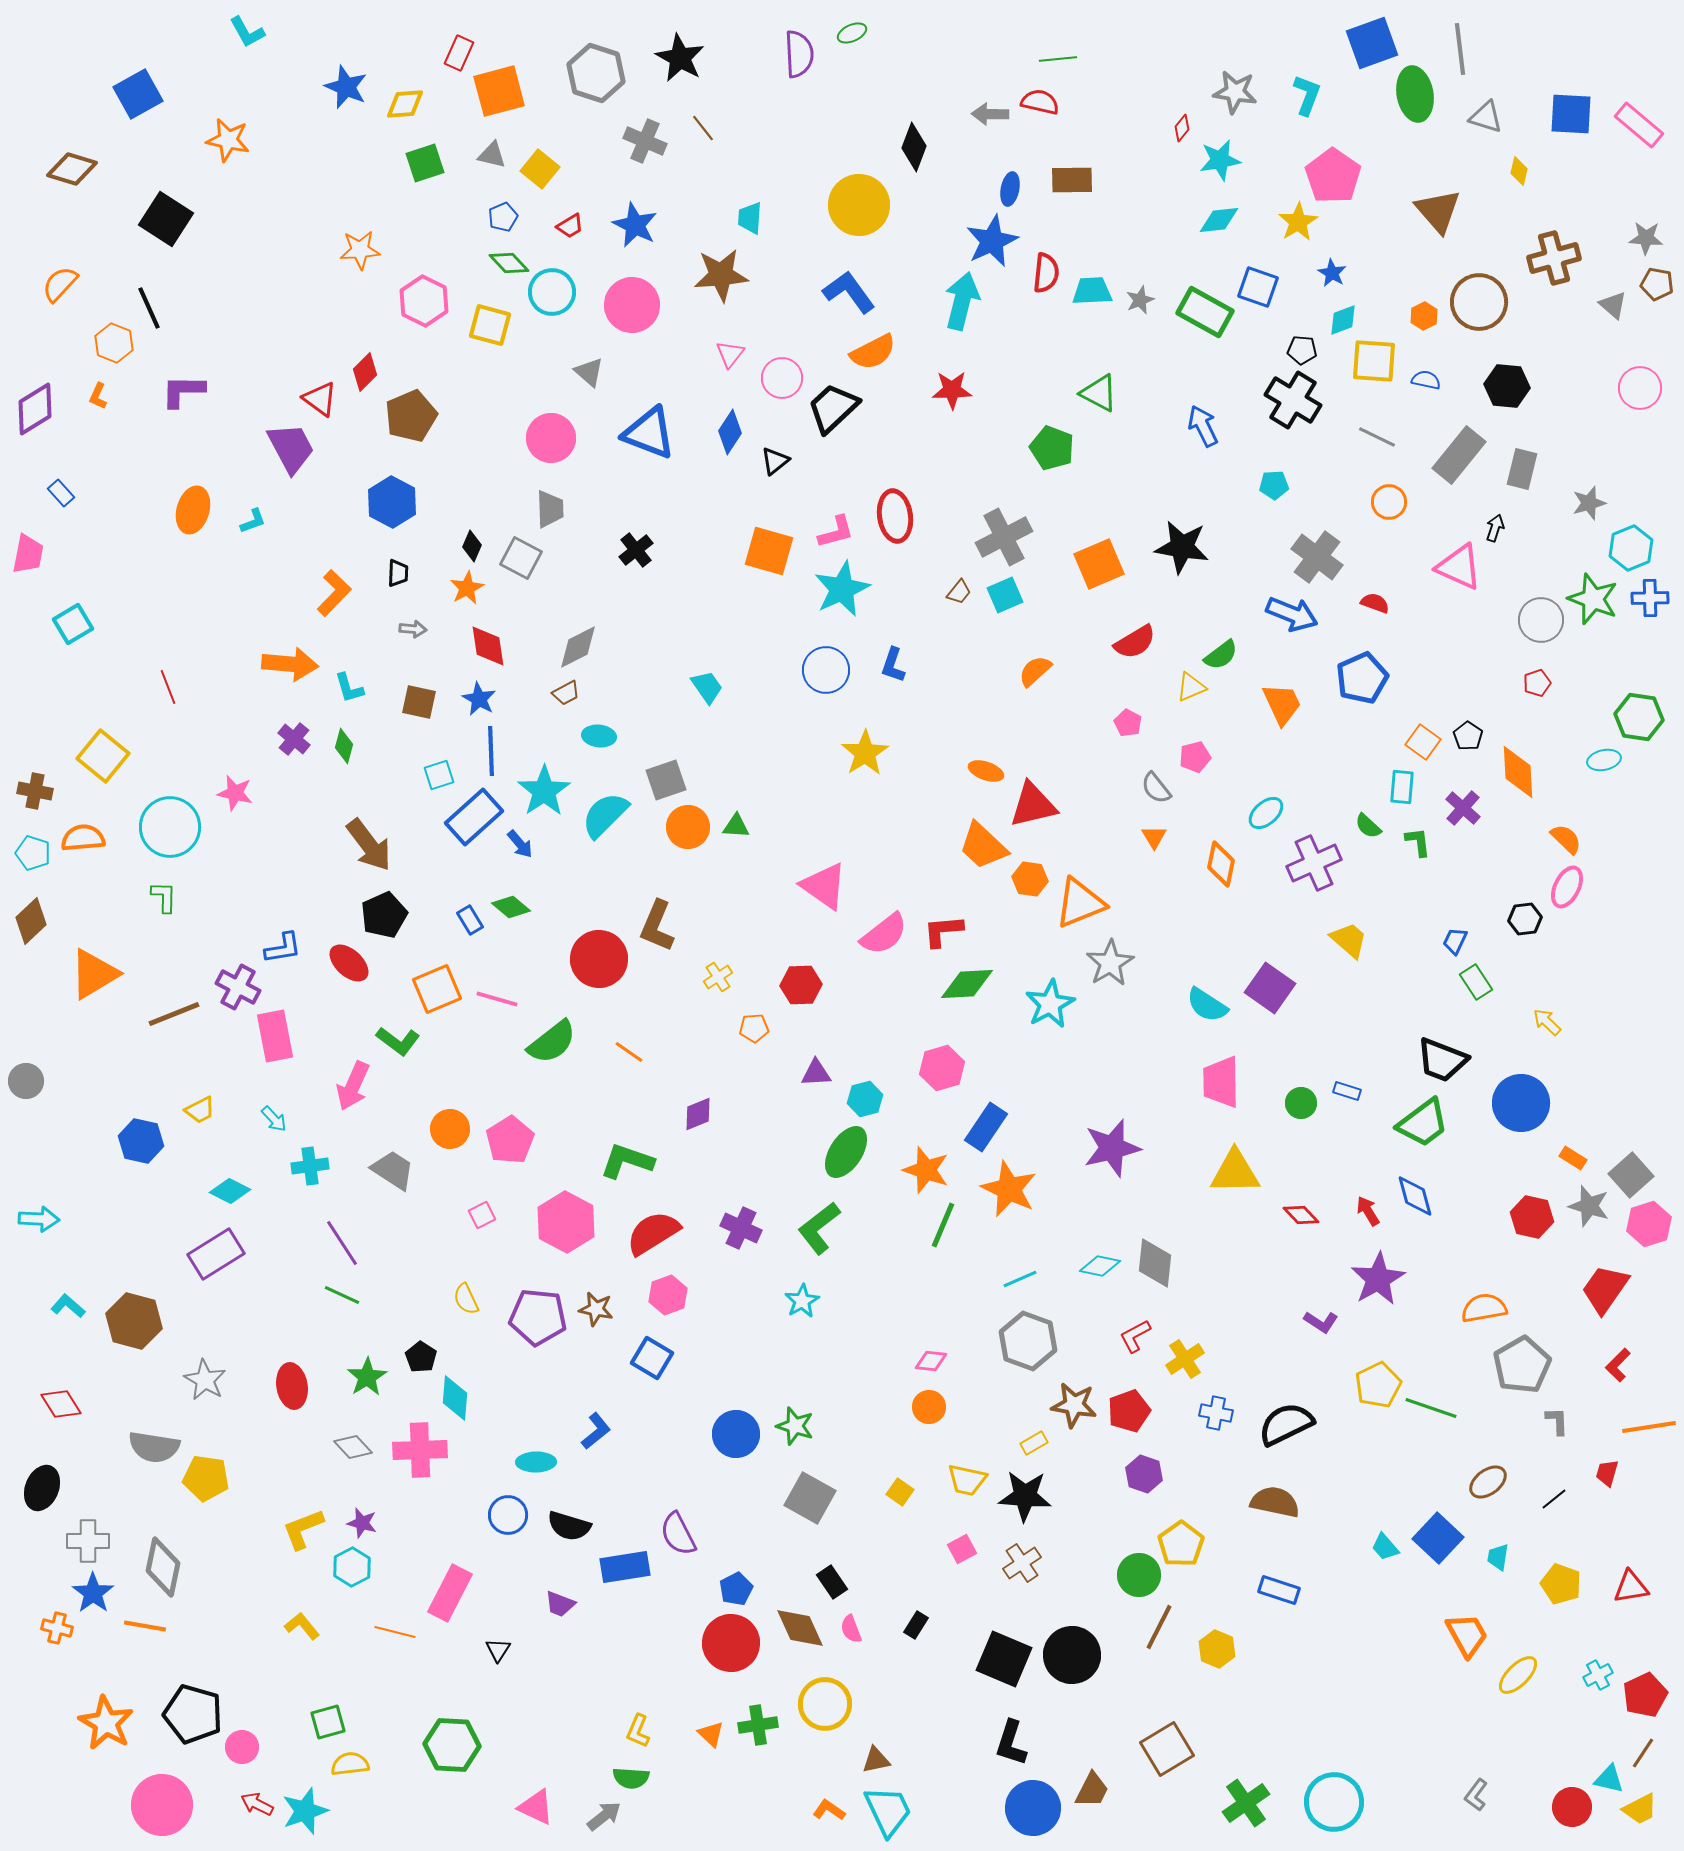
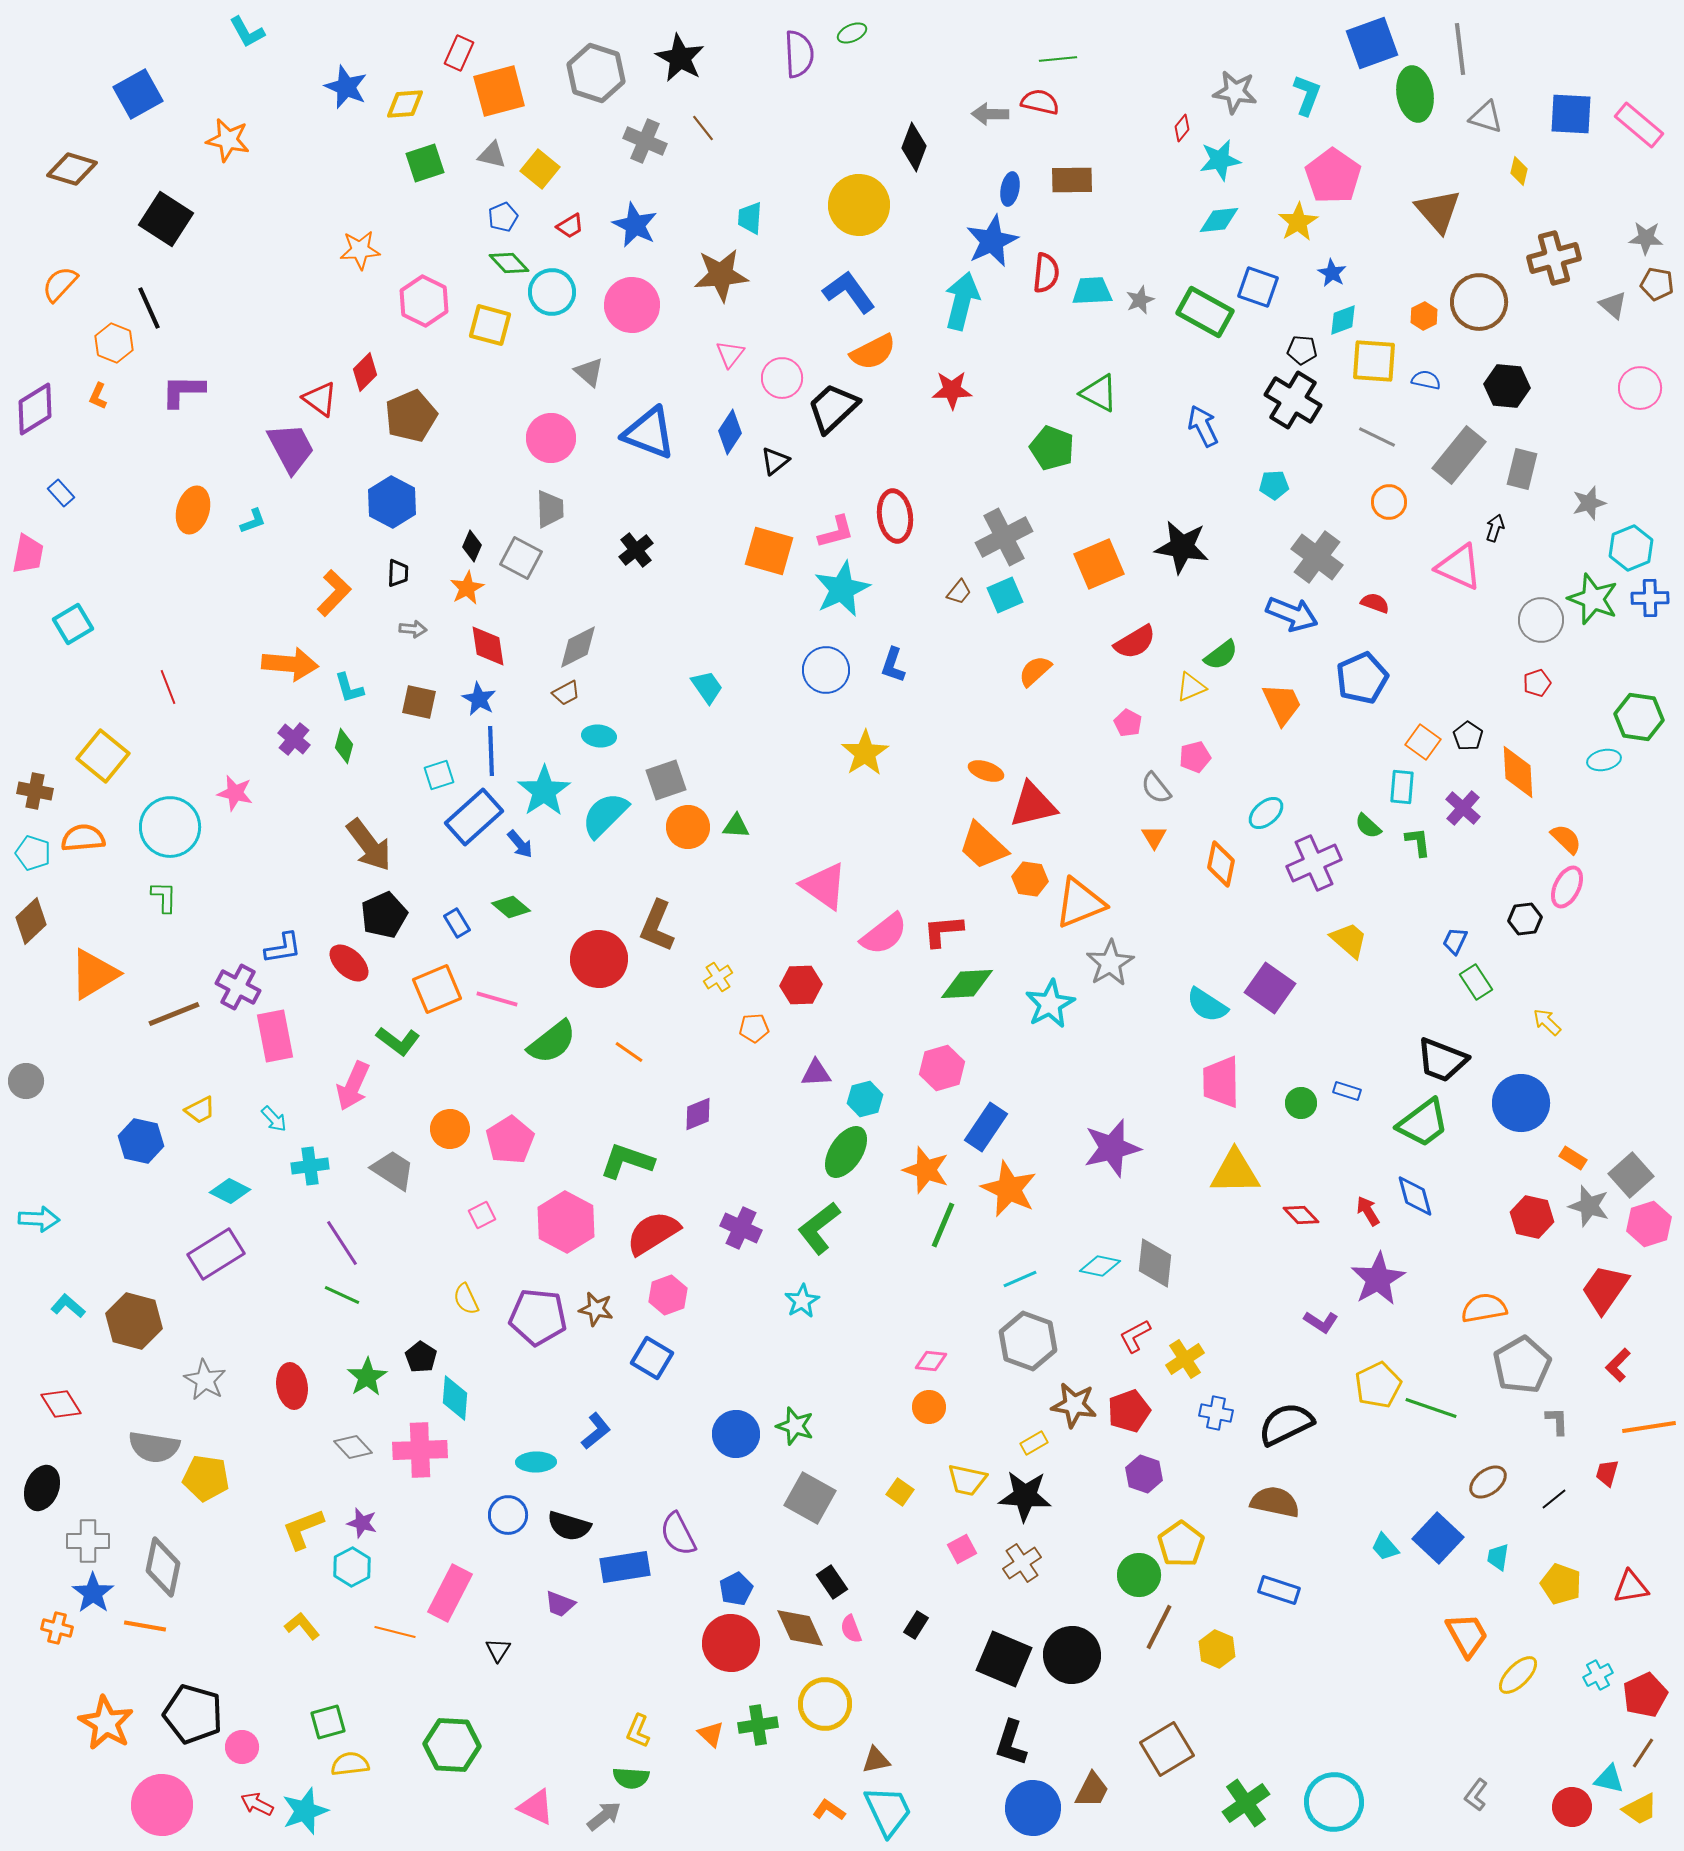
blue rectangle at (470, 920): moved 13 px left, 3 px down
